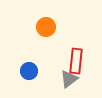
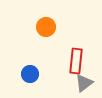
blue circle: moved 1 px right, 3 px down
gray triangle: moved 15 px right, 4 px down
